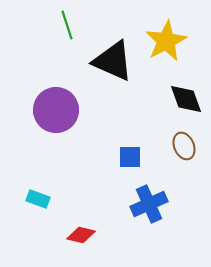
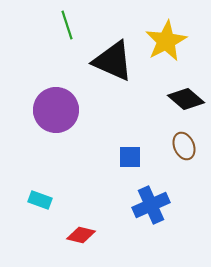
black diamond: rotated 30 degrees counterclockwise
cyan rectangle: moved 2 px right, 1 px down
blue cross: moved 2 px right, 1 px down
